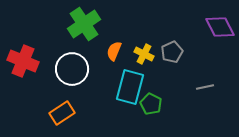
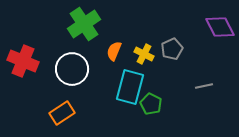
gray pentagon: moved 3 px up
gray line: moved 1 px left, 1 px up
